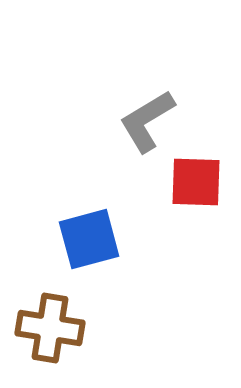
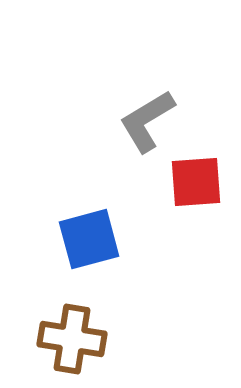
red square: rotated 6 degrees counterclockwise
brown cross: moved 22 px right, 11 px down
